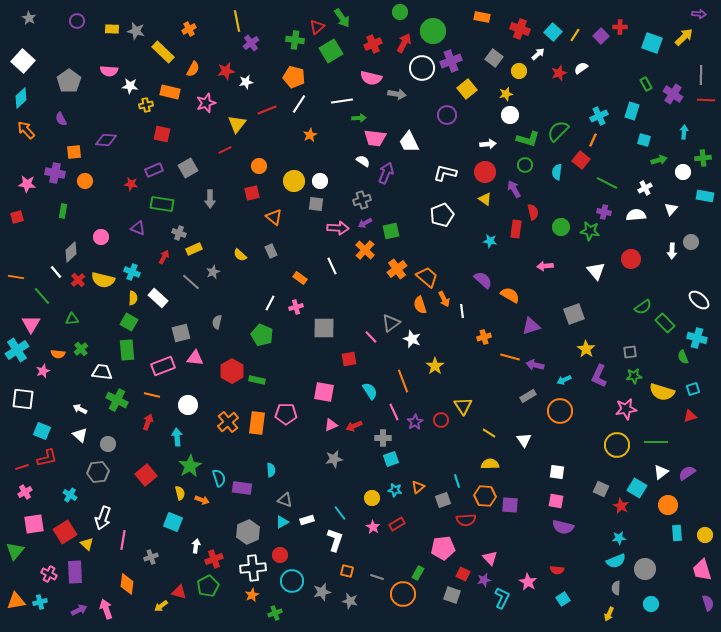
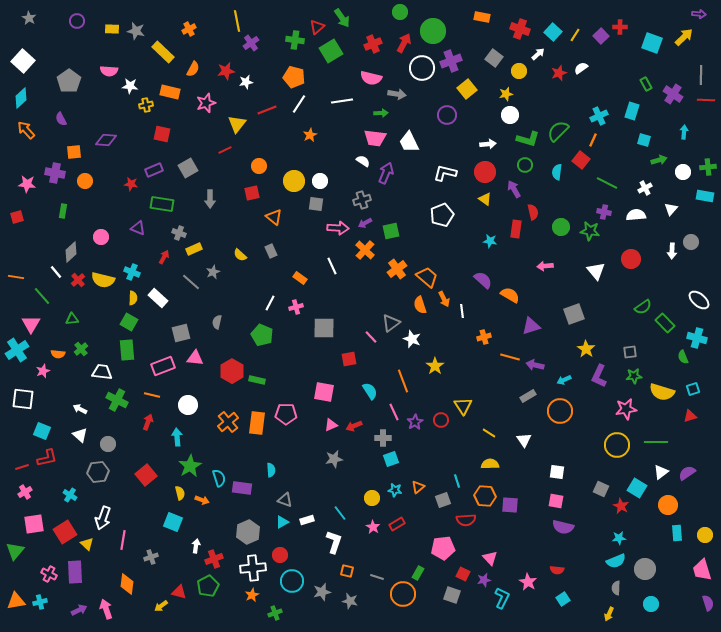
green arrow at (359, 118): moved 22 px right, 5 px up
green cross at (703, 158): moved 5 px right, 9 px down
white L-shape at (335, 540): moved 1 px left, 2 px down
